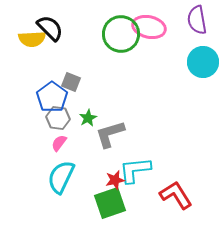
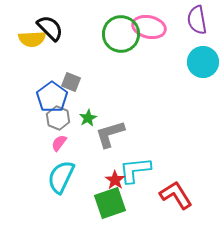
gray hexagon: rotated 15 degrees clockwise
red star: rotated 24 degrees counterclockwise
